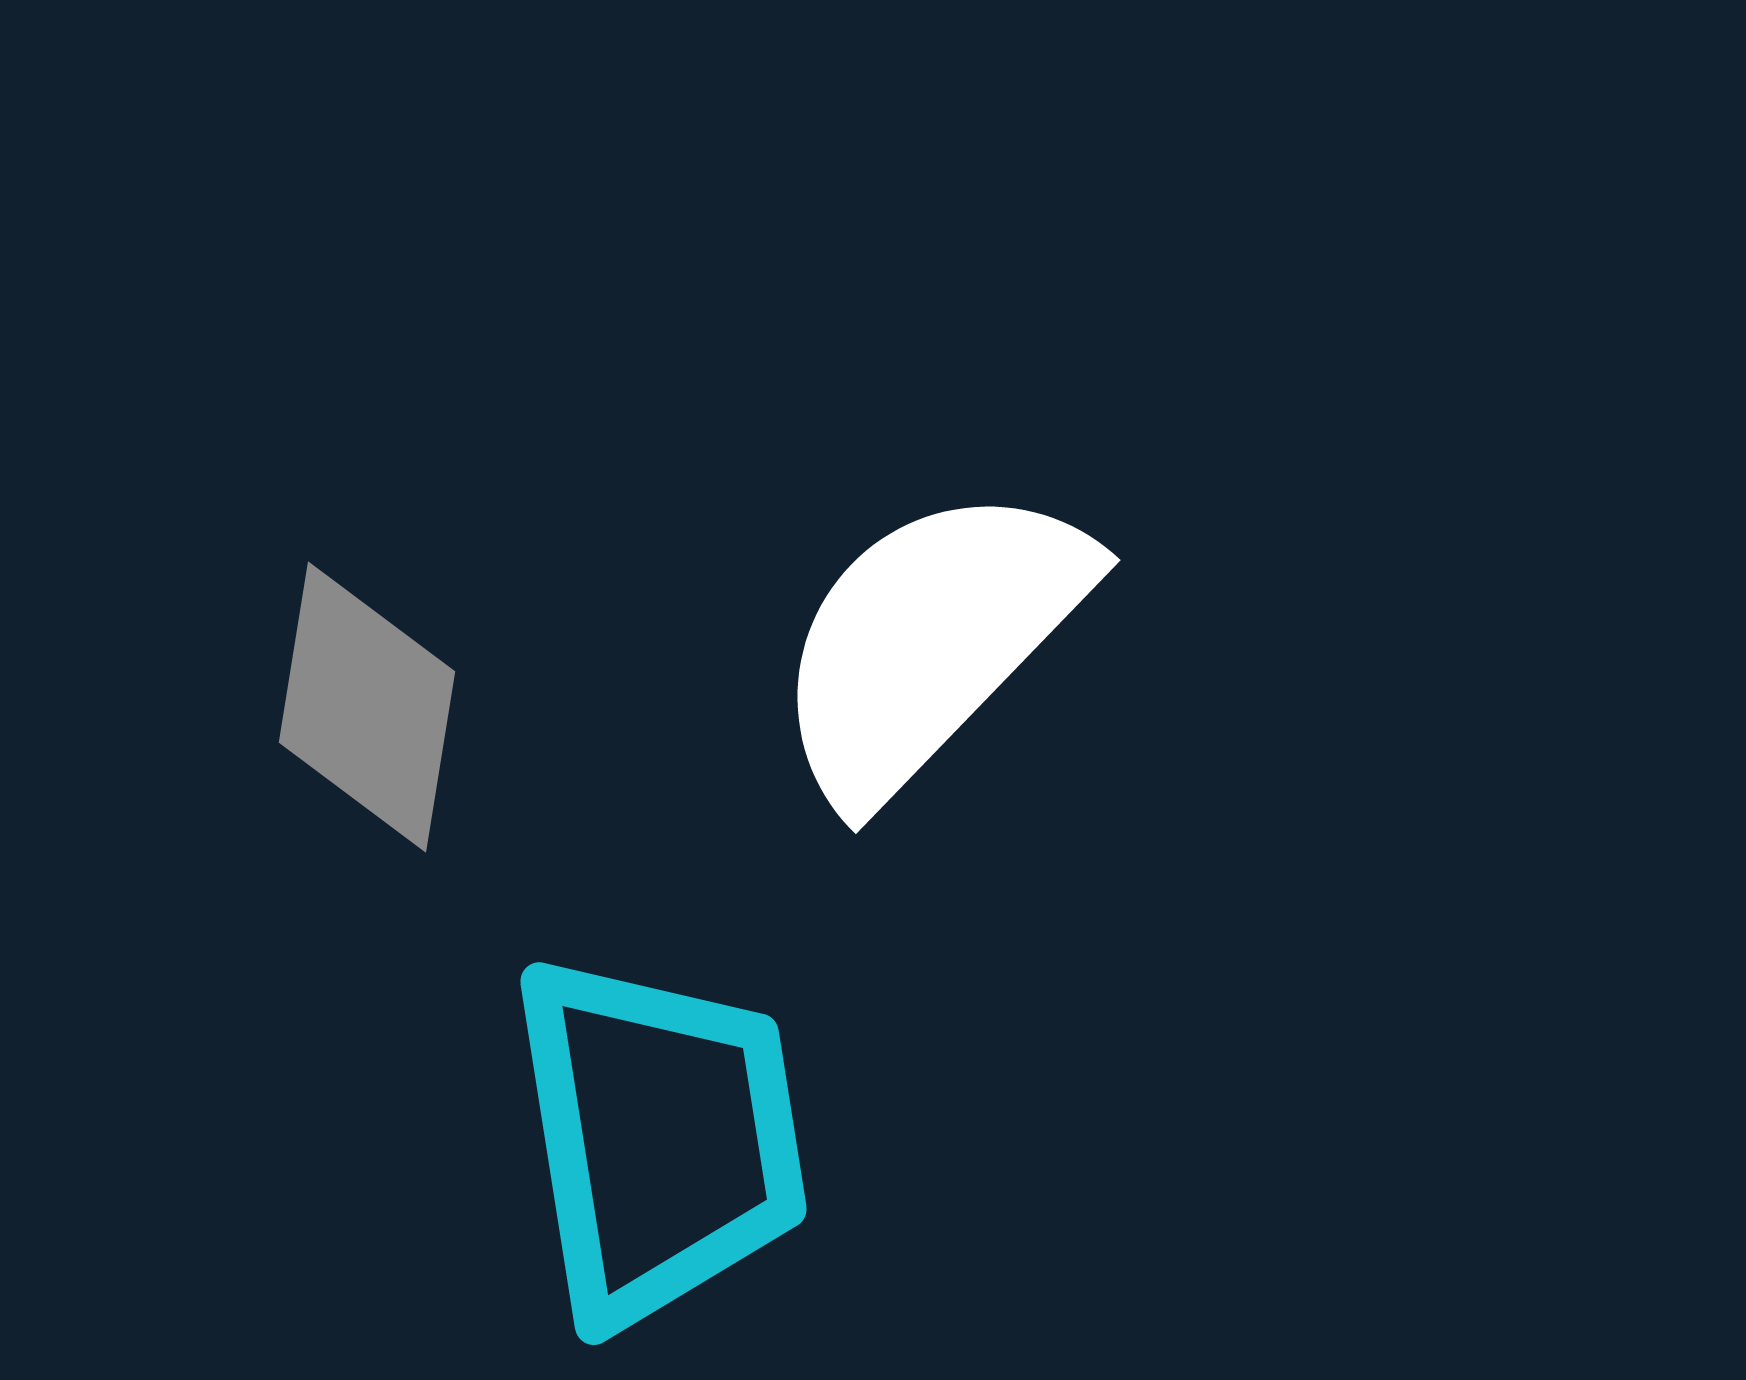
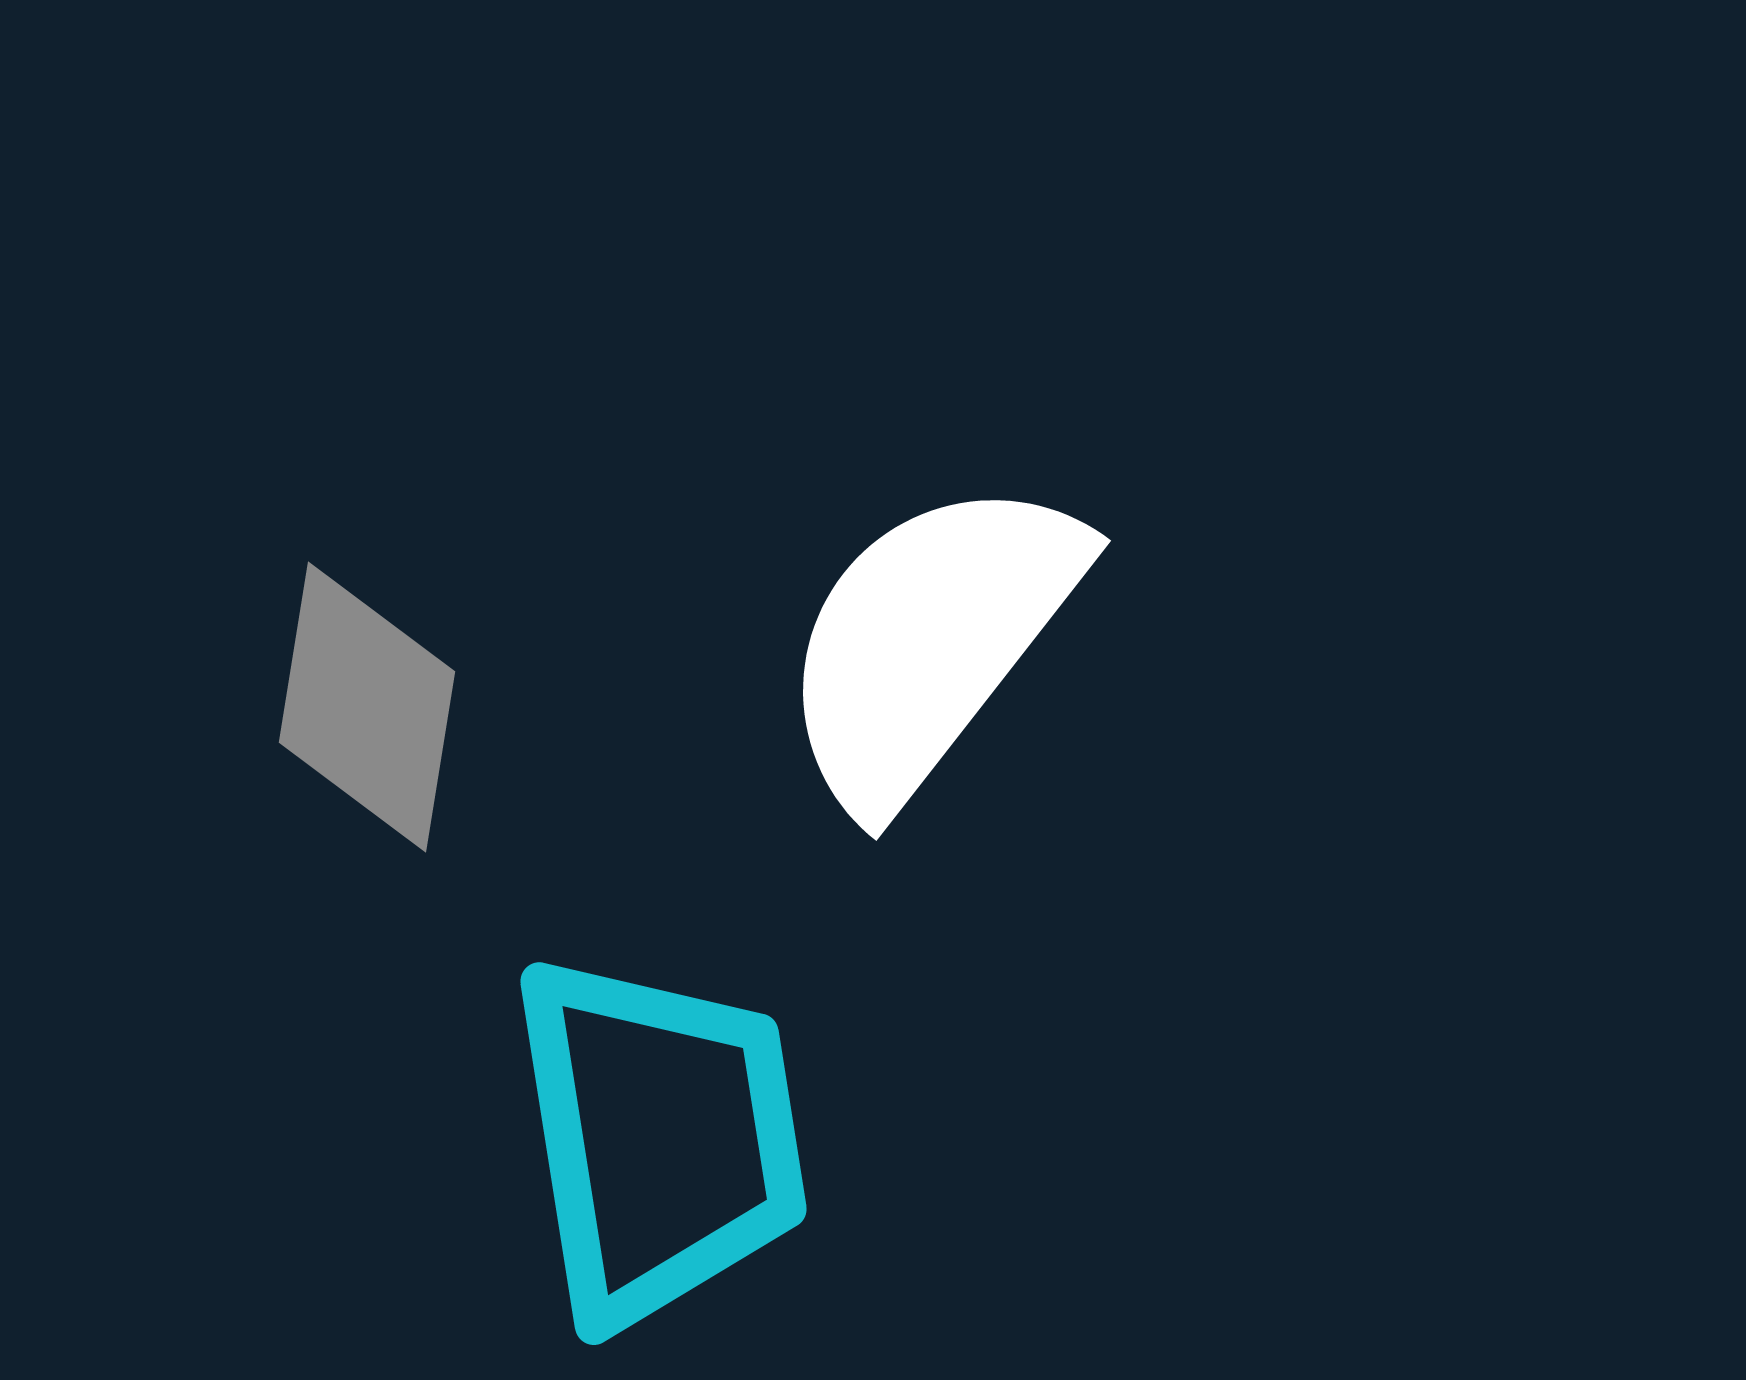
white semicircle: rotated 6 degrees counterclockwise
